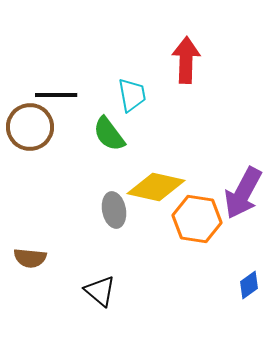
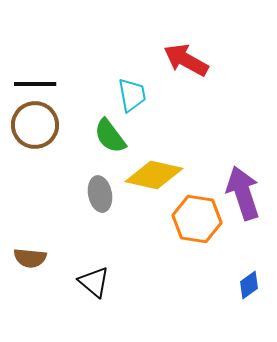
red arrow: rotated 63 degrees counterclockwise
black line: moved 21 px left, 11 px up
brown circle: moved 5 px right, 2 px up
green semicircle: moved 1 px right, 2 px down
yellow diamond: moved 2 px left, 12 px up
purple arrow: rotated 134 degrees clockwise
gray ellipse: moved 14 px left, 16 px up
black triangle: moved 6 px left, 9 px up
